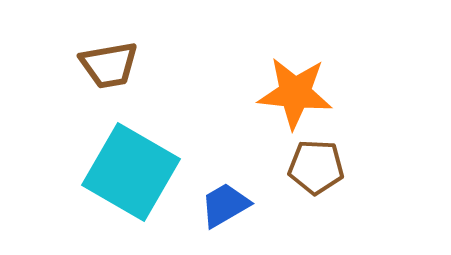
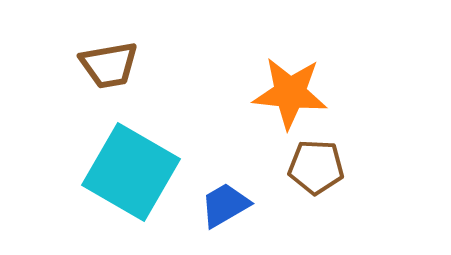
orange star: moved 5 px left
